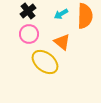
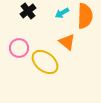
cyan arrow: moved 1 px right, 1 px up
pink circle: moved 10 px left, 14 px down
orange triangle: moved 5 px right
